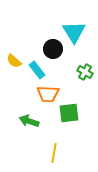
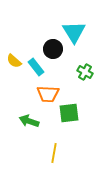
cyan rectangle: moved 1 px left, 3 px up
